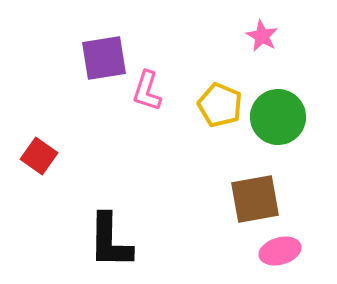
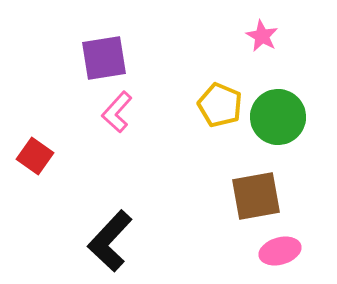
pink L-shape: moved 30 px left, 21 px down; rotated 24 degrees clockwise
red square: moved 4 px left
brown square: moved 1 px right, 3 px up
black L-shape: rotated 42 degrees clockwise
